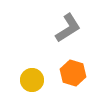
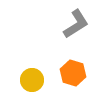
gray L-shape: moved 8 px right, 4 px up
